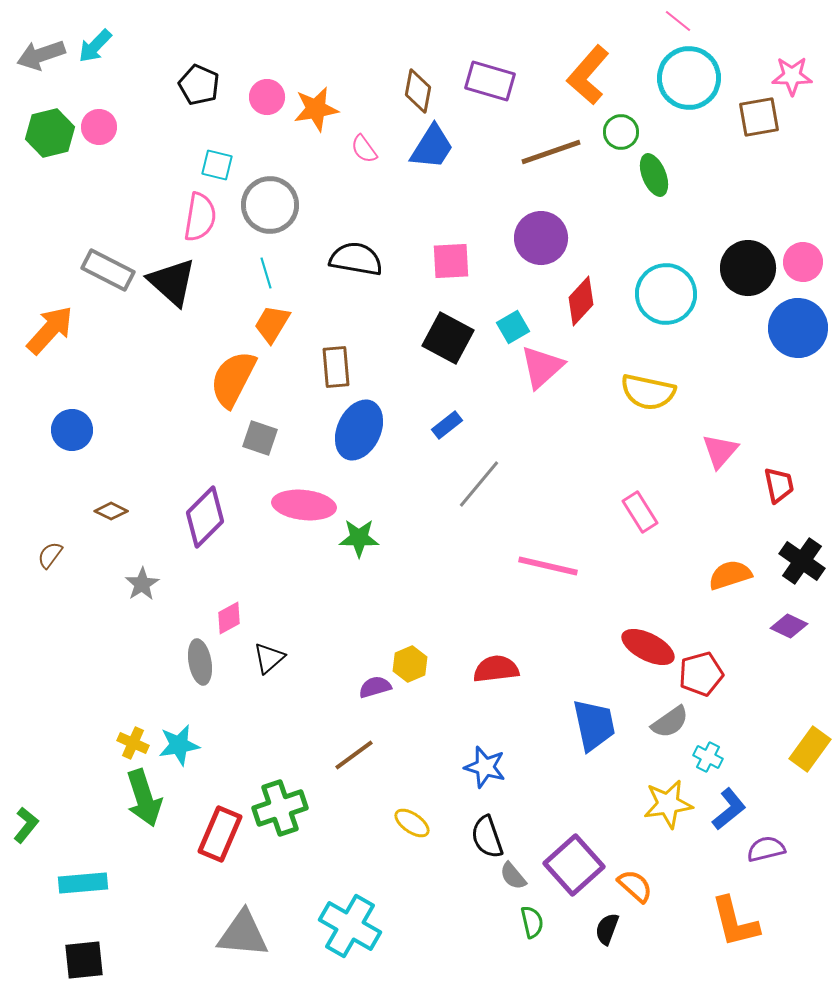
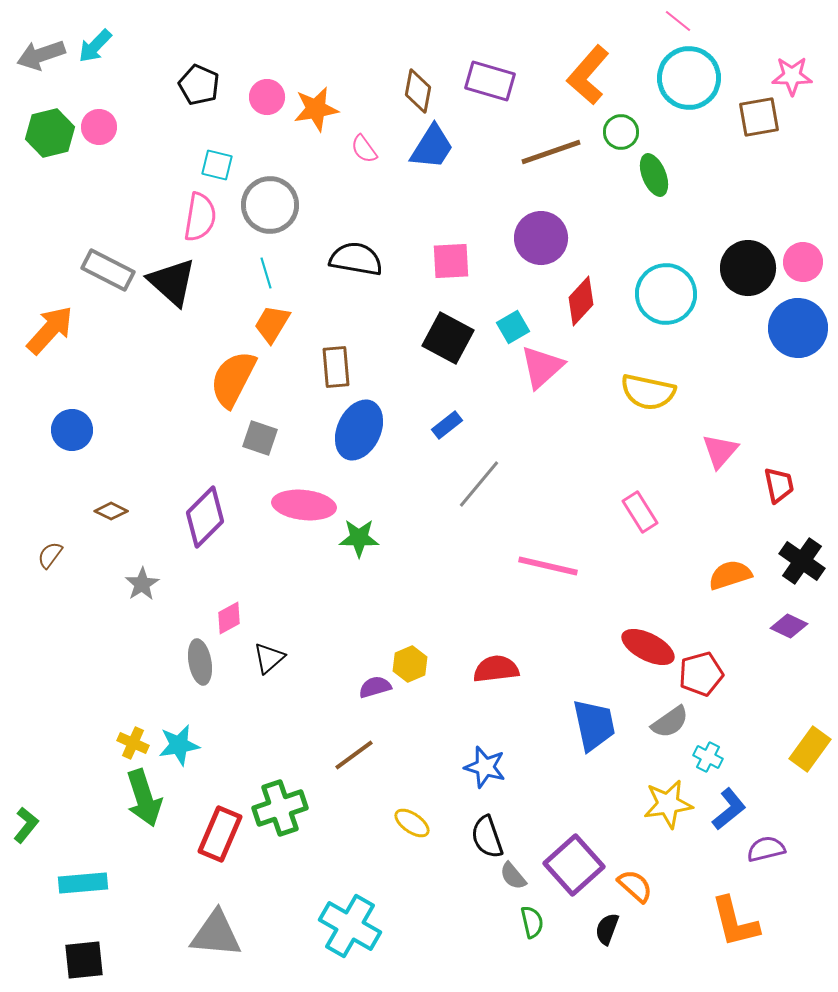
gray triangle at (243, 934): moved 27 px left
